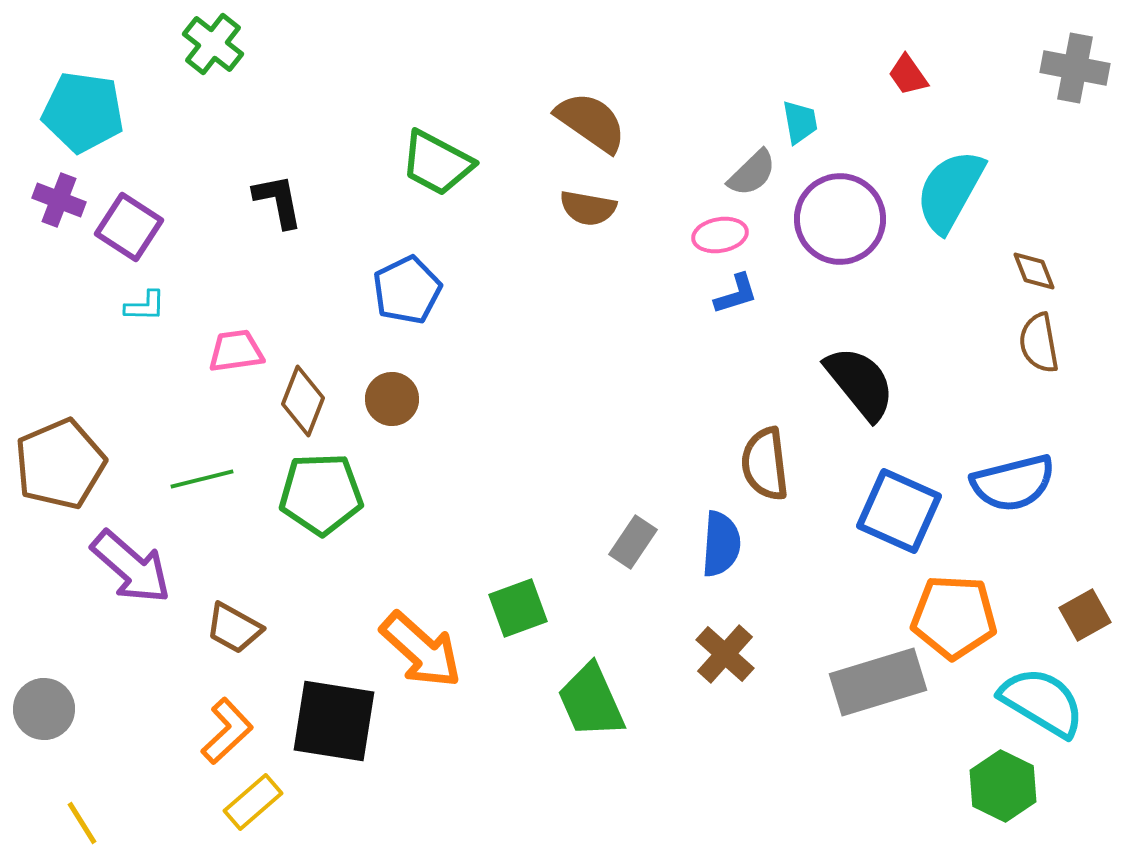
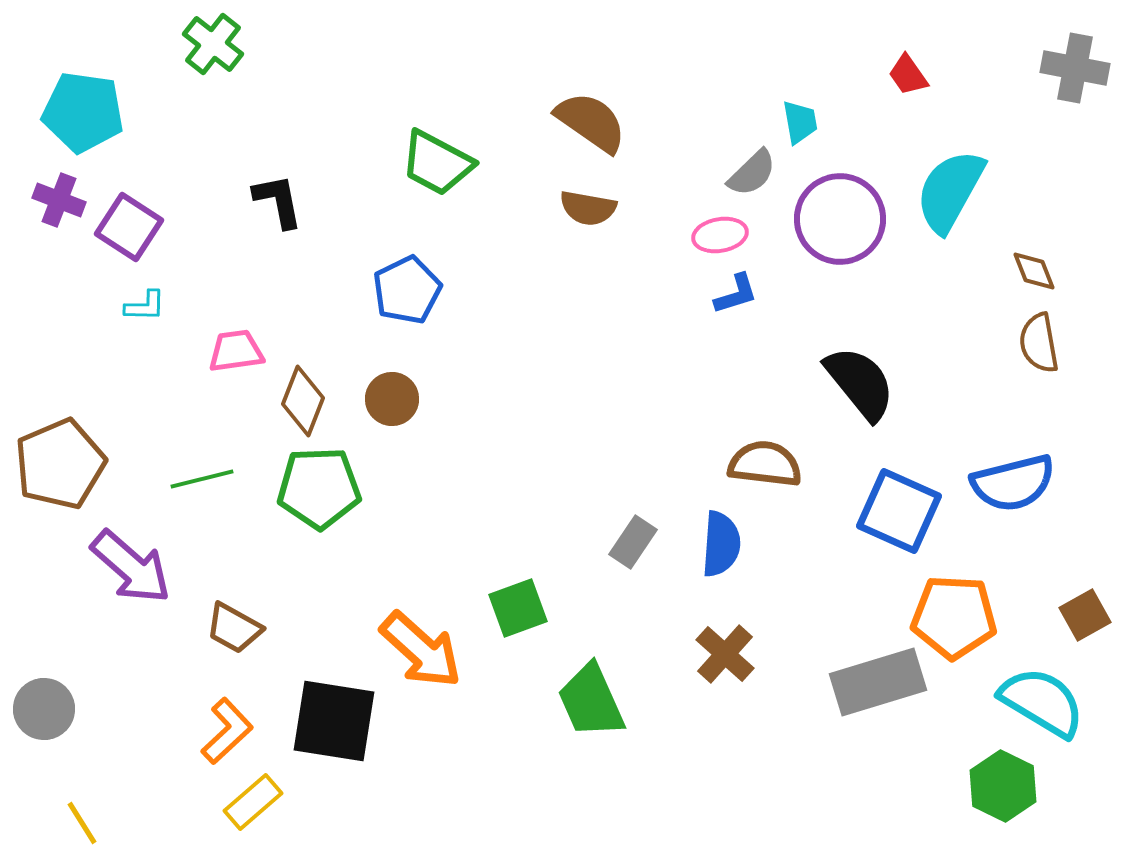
brown semicircle at (765, 464): rotated 104 degrees clockwise
green pentagon at (321, 494): moved 2 px left, 6 px up
